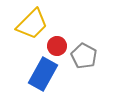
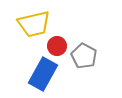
yellow trapezoid: moved 2 px right; rotated 32 degrees clockwise
